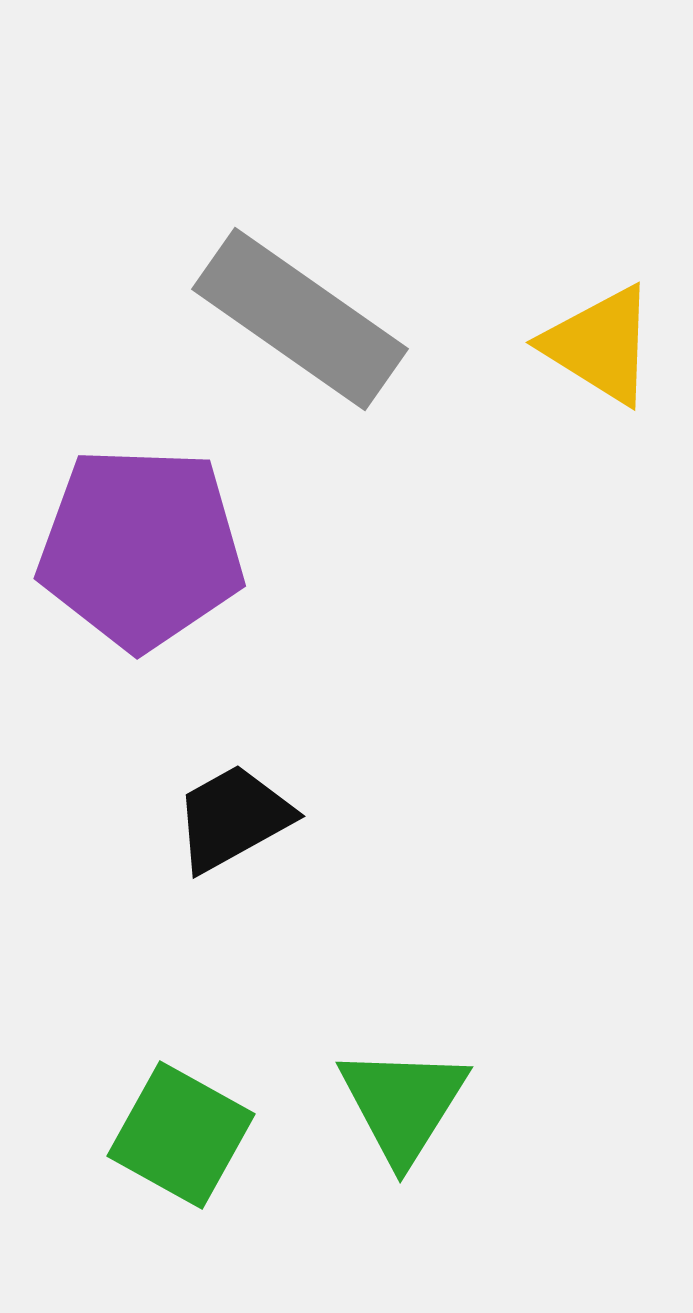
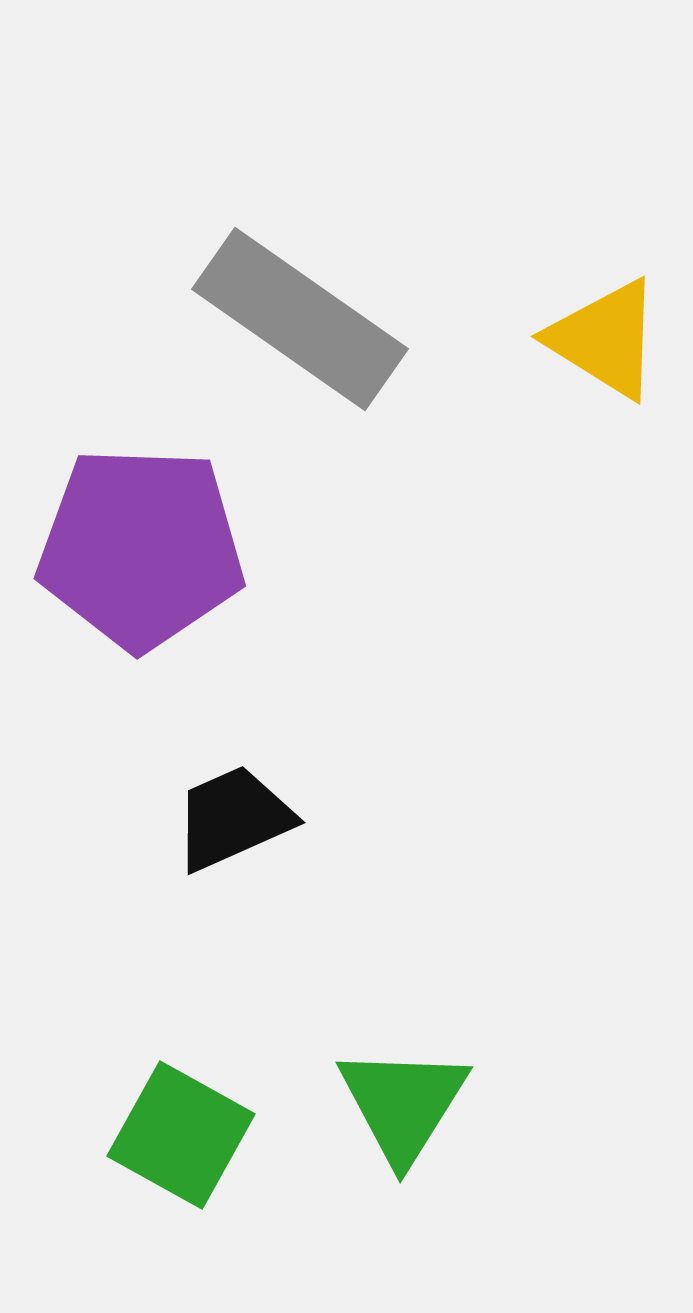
yellow triangle: moved 5 px right, 6 px up
black trapezoid: rotated 5 degrees clockwise
